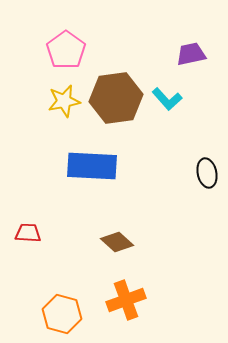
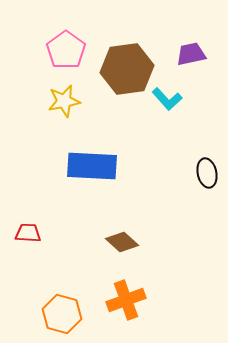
brown hexagon: moved 11 px right, 29 px up
brown diamond: moved 5 px right
